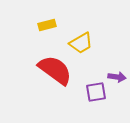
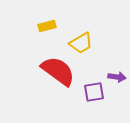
yellow rectangle: moved 1 px down
red semicircle: moved 3 px right, 1 px down
purple square: moved 2 px left
